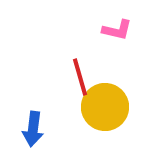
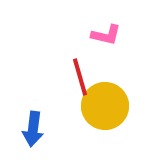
pink L-shape: moved 11 px left, 5 px down
yellow circle: moved 1 px up
